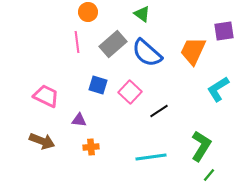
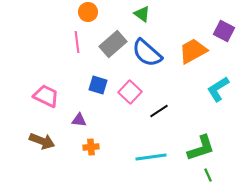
purple square: rotated 35 degrees clockwise
orange trapezoid: rotated 36 degrees clockwise
green L-shape: moved 2 px down; rotated 40 degrees clockwise
green line: moved 1 px left; rotated 64 degrees counterclockwise
